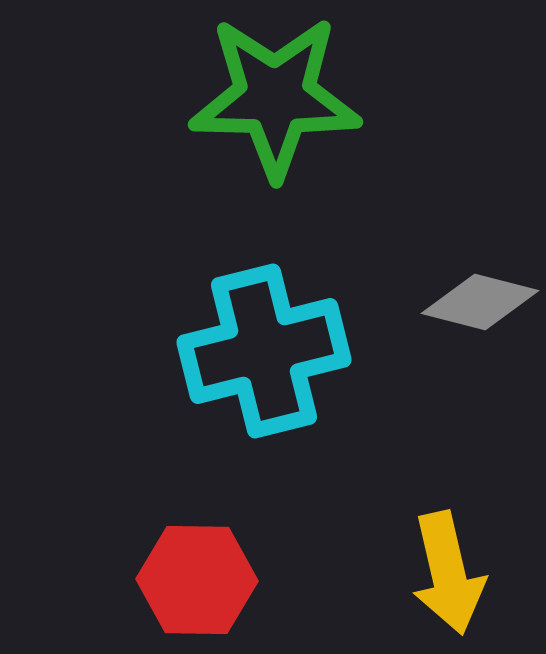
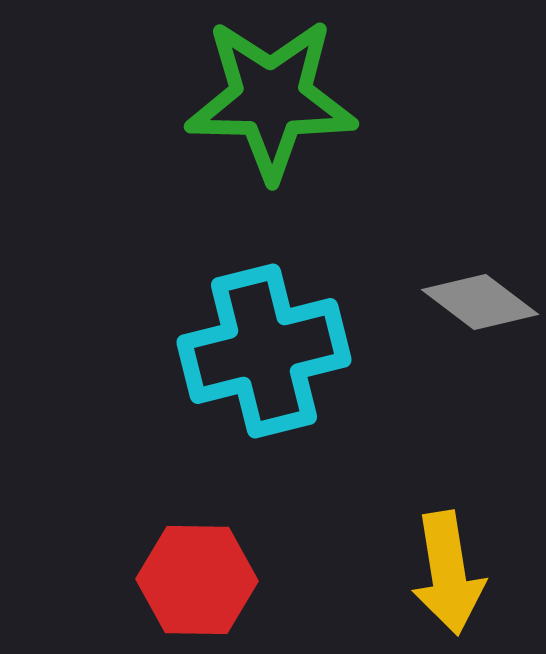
green star: moved 4 px left, 2 px down
gray diamond: rotated 23 degrees clockwise
yellow arrow: rotated 4 degrees clockwise
